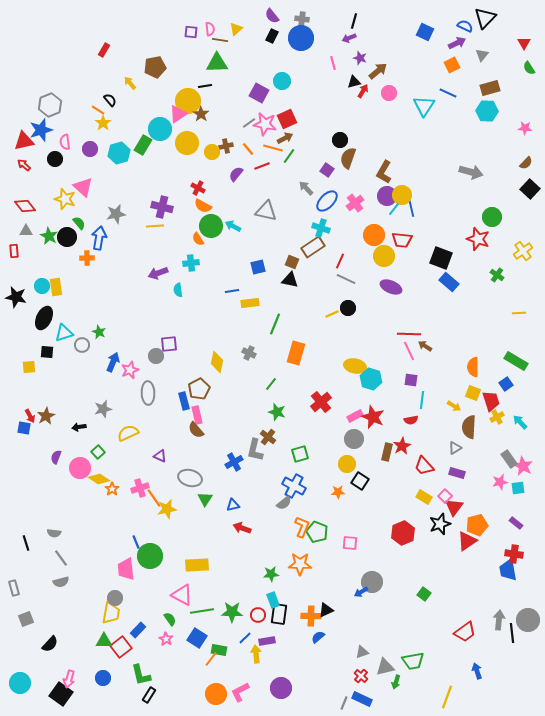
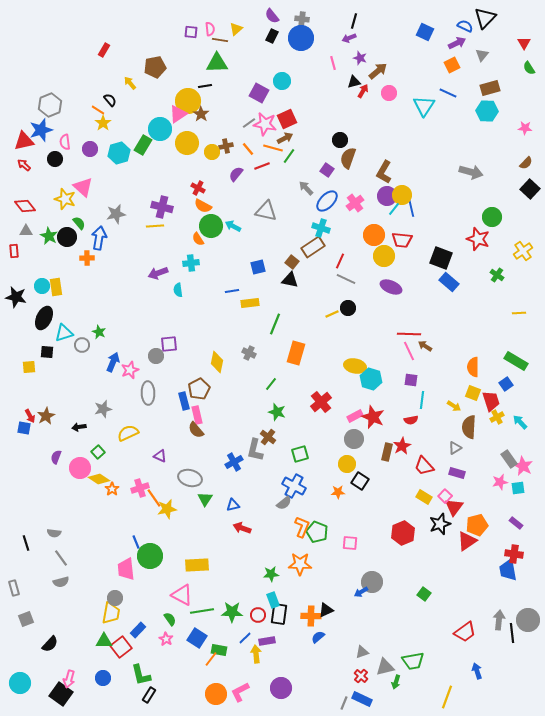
brown square at (292, 262): rotated 16 degrees clockwise
